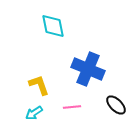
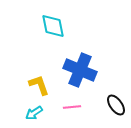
blue cross: moved 8 px left, 1 px down
black ellipse: rotated 10 degrees clockwise
